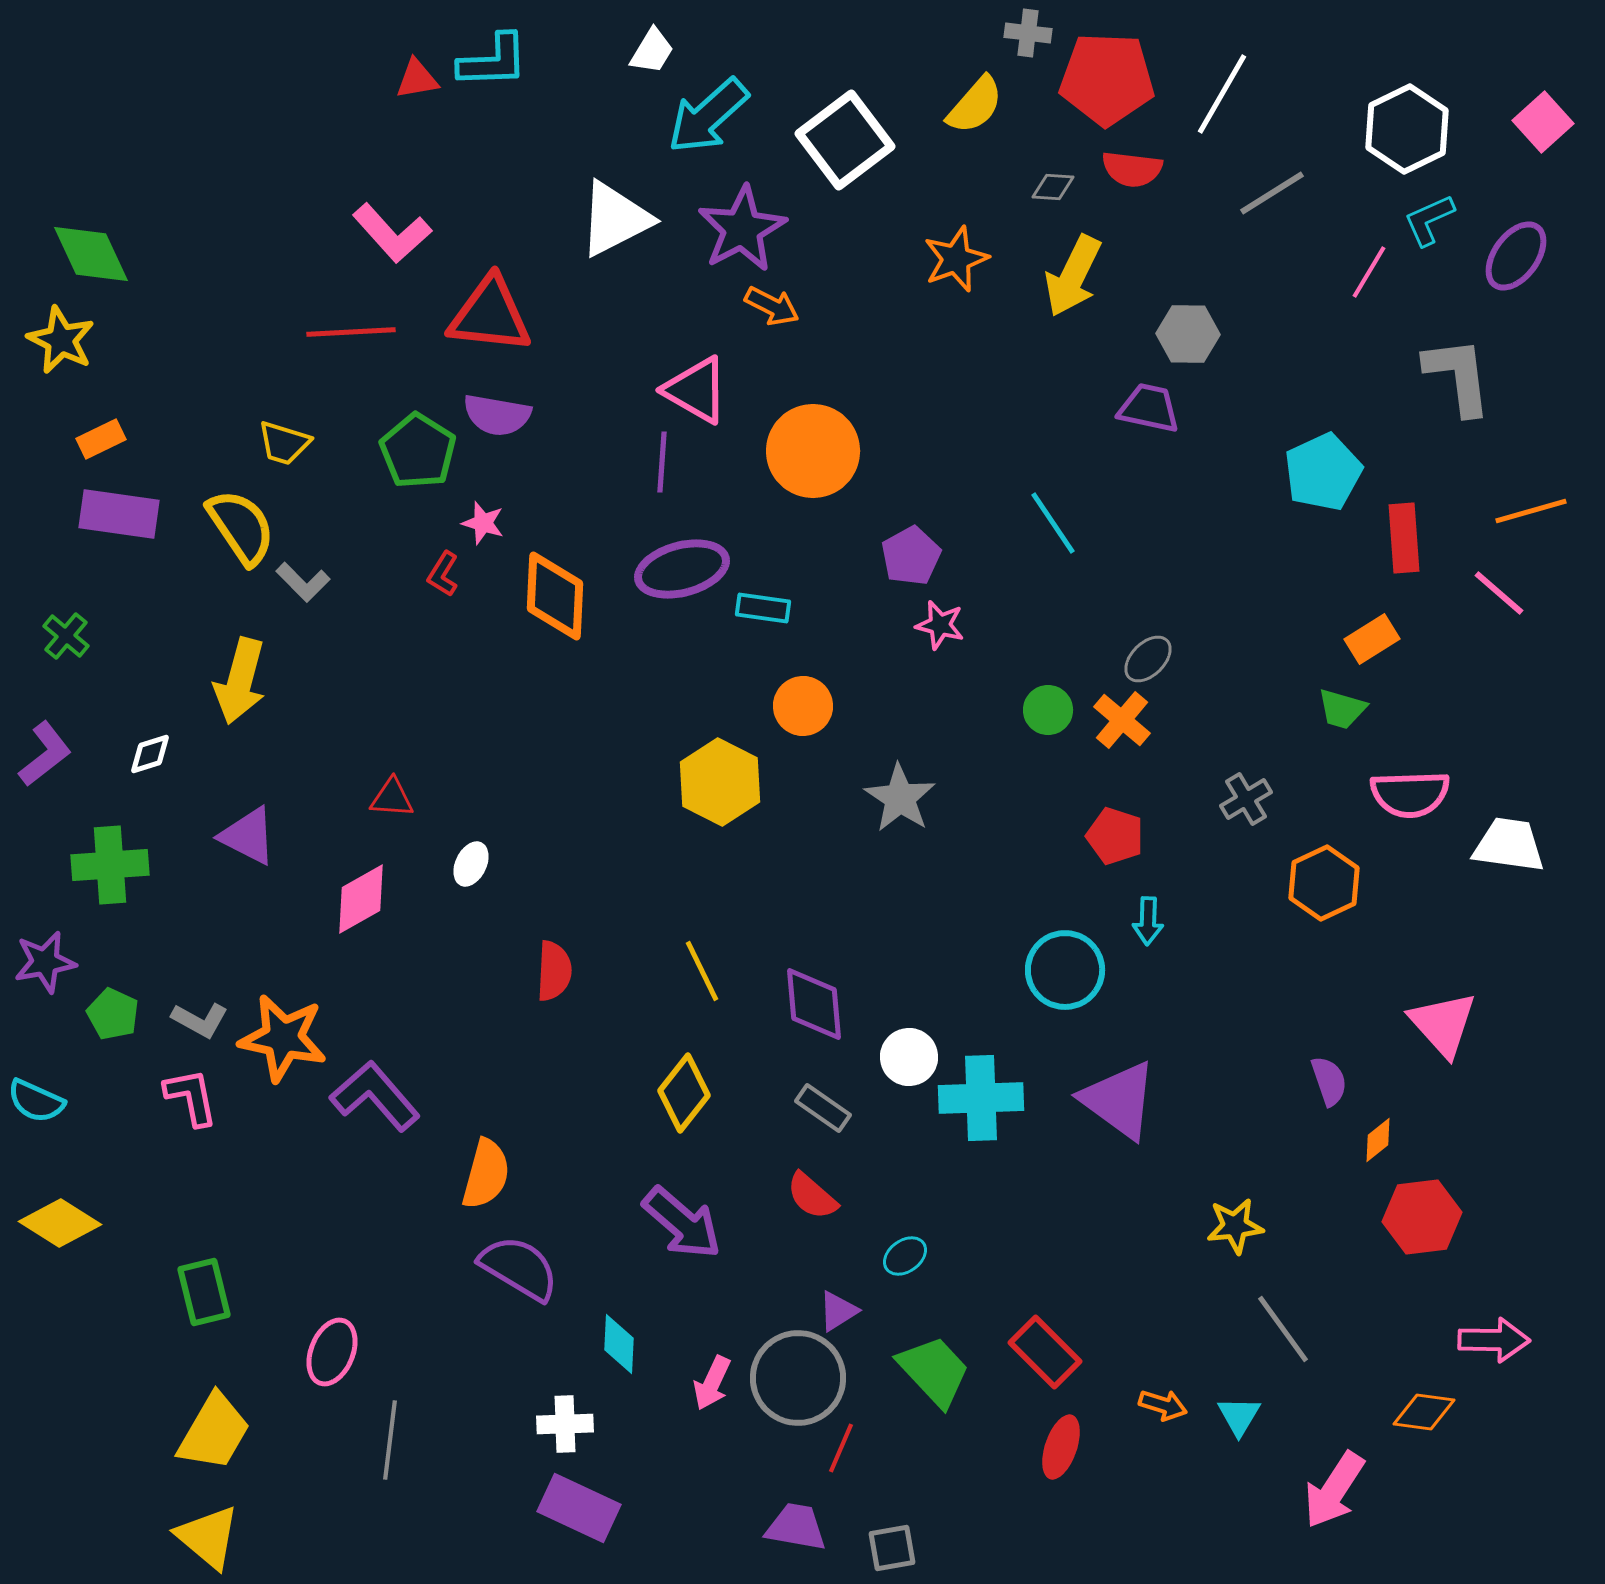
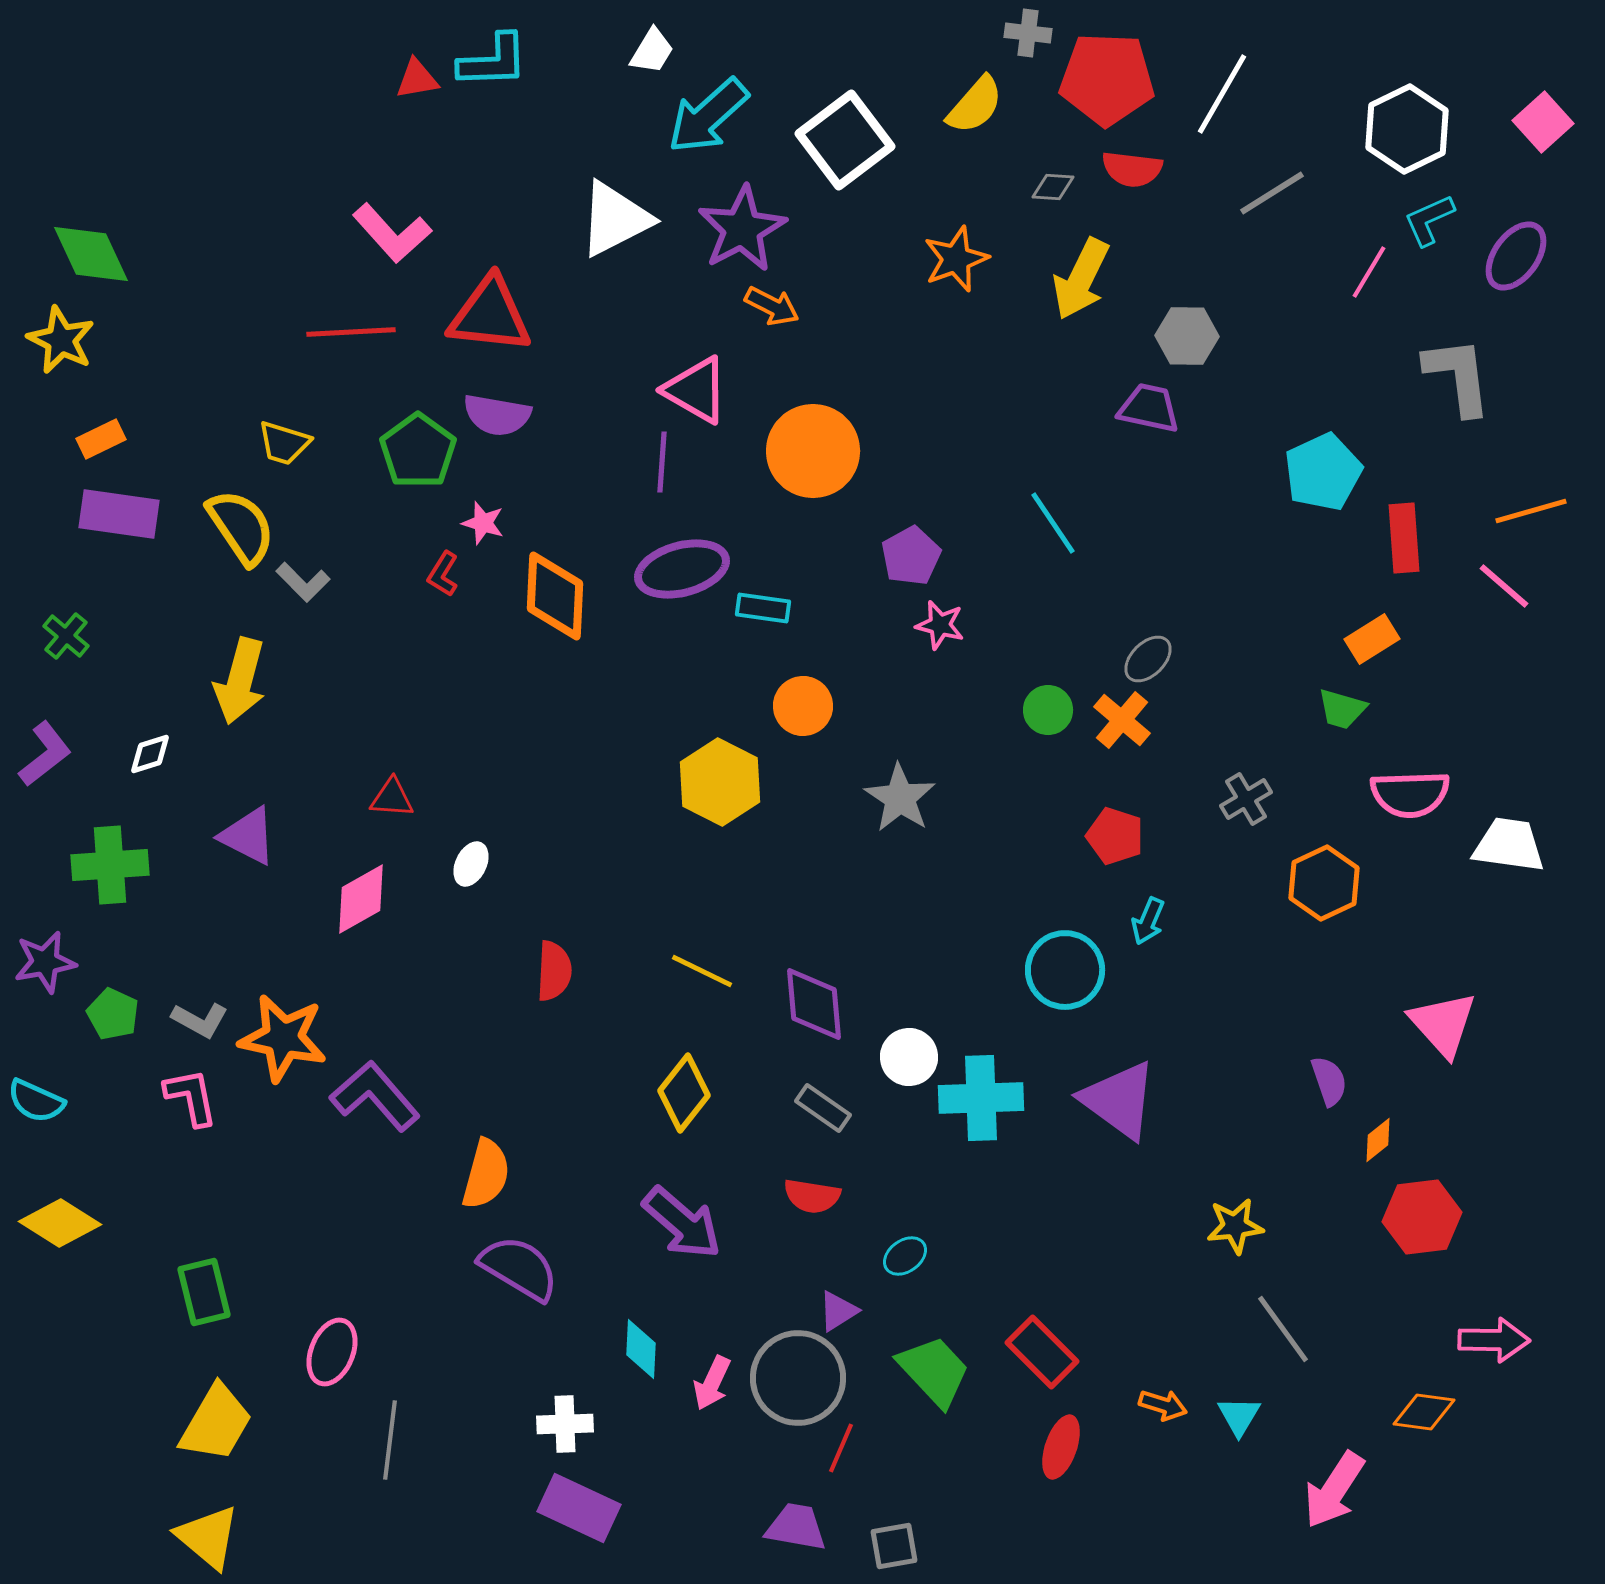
yellow arrow at (1073, 276): moved 8 px right, 3 px down
gray hexagon at (1188, 334): moved 1 px left, 2 px down
green pentagon at (418, 451): rotated 4 degrees clockwise
pink line at (1499, 593): moved 5 px right, 7 px up
cyan arrow at (1148, 921): rotated 21 degrees clockwise
yellow line at (702, 971): rotated 38 degrees counterclockwise
red semicircle at (812, 1196): rotated 32 degrees counterclockwise
cyan diamond at (619, 1344): moved 22 px right, 5 px down
red rectangle at (1045, 1352): moved 3 px left
yellow trapezoid at (214, 1432): moved 2 px right, 9 px up
gray square at (892, 1548): moved 2 px right, 2 px up
